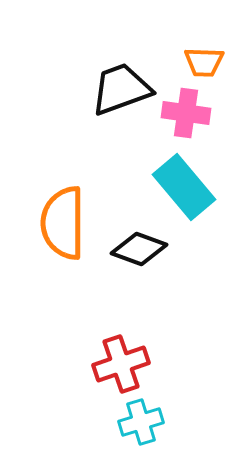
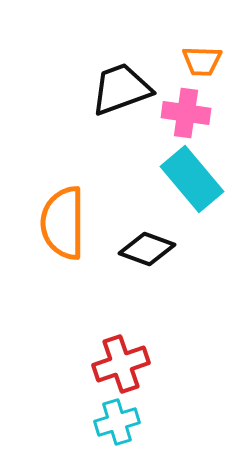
orange trapezoid: moved 2 px left, 1 px up
cyan rectangle: moved 8 px right, 8 px up
black diamond: moved 8 px right
cyan cross: moved 24 px left
